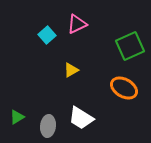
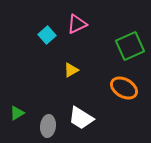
green triangle: moved 4 px up
